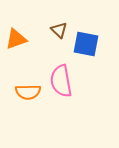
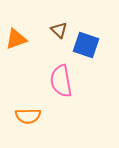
blue square: moved 1 px down; rotated 8 degrees clockwise
orange semicircle: moved 24 px down
